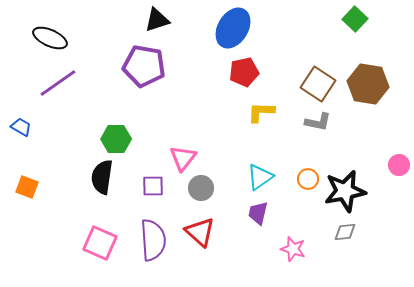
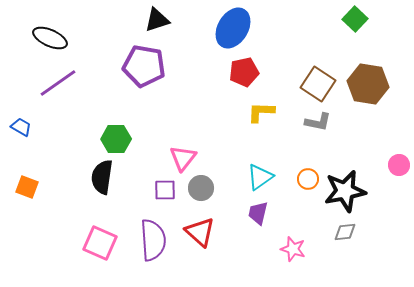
purple square: moved 12 px right, 4 px down
